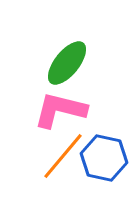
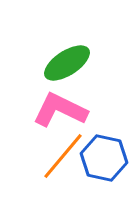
green ellipse: rotated 18 degrees clockwise
pink L-shape: rotated 12 degrees clockwise
